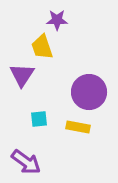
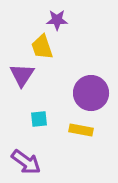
purple circle: moved 2 px right, 1 px down
yellow rectangle: moved 3 px right, 3 px down
